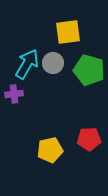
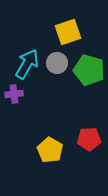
yellow square: rotated 12 degrees counterclockwise
gray circle: moved 4 px right
yellow pentagon: rotated 30 degrees counterclockwise
